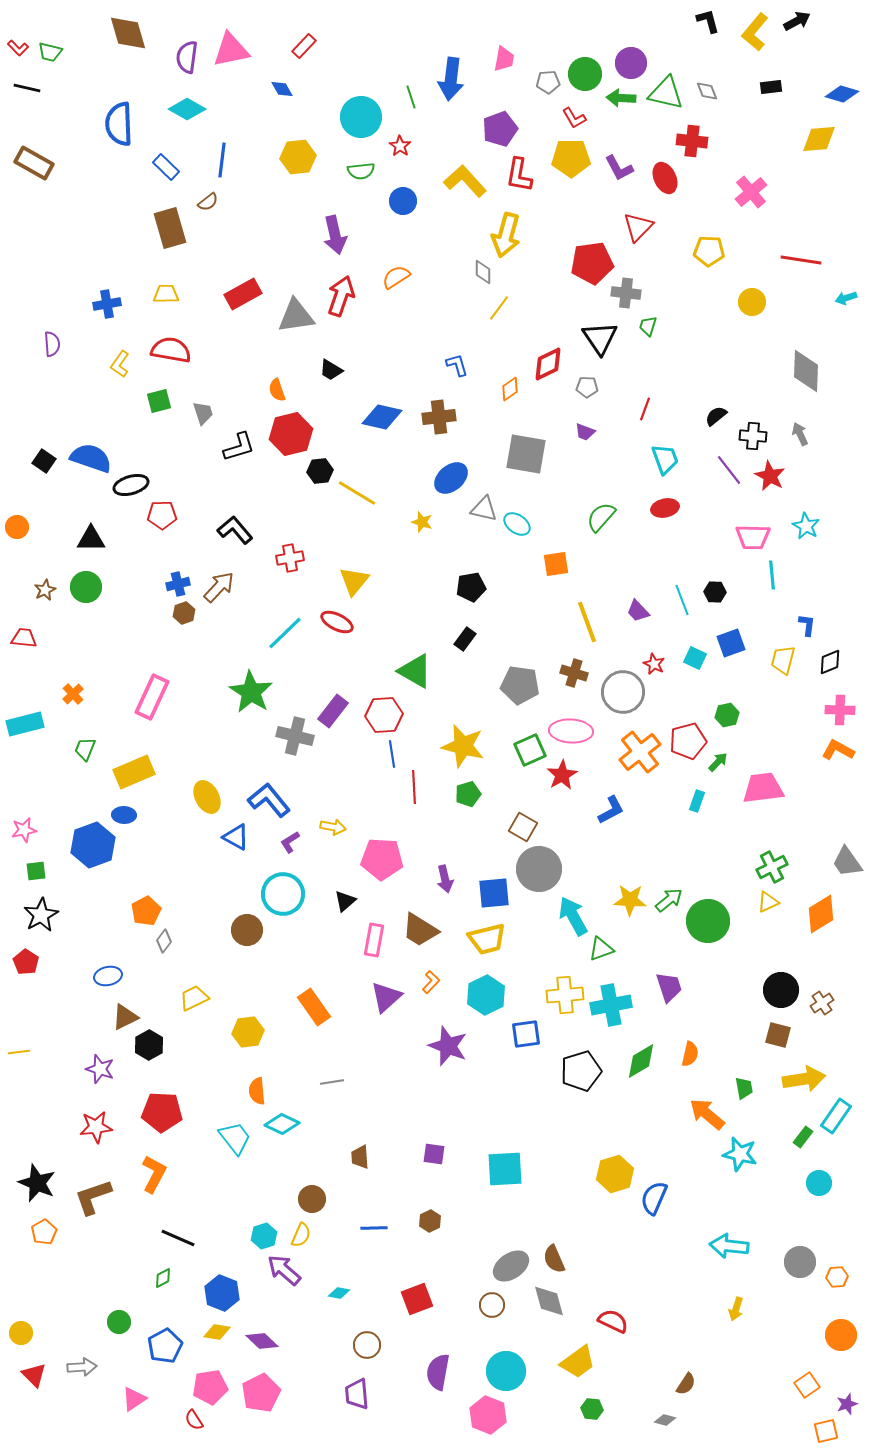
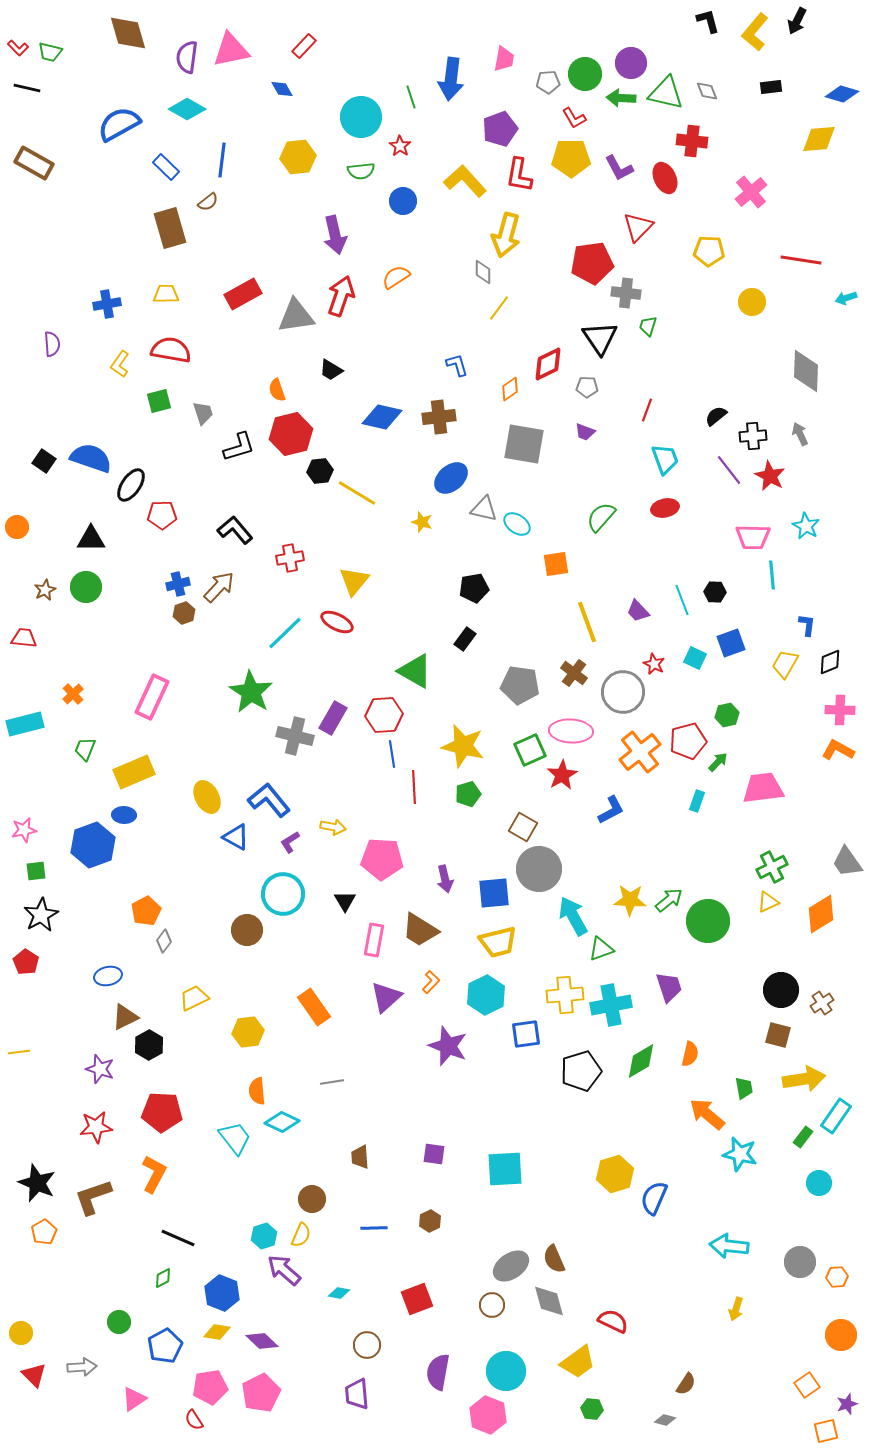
black arrow at (797, 21): rotated 144 degrees clockwise
blue semicircle at (119, 124): rotated 63 degrees clockwise
red line at (645, 409): moved 2 px right, 1 px down
black cross at (753, 436): rotated 8 degrees counterclockwise
gray square at (526, 454): moved 2 px left, 10 px up
black ellipse at (131, 485): rotated 40 degrees counterclockwise
black pentagon at (471, 587): moved 3 px right, 1 px down
yellow trapezoid at (783, 660): moved 2 px right, 4 px down; rotated 16 degrees clockwise
brown cross at (574, 673): rotated 20 degrees clockwise
purple rectangle at (333, 711): moved 7 px down; rotated 8 degrees counterclockwise
black triangle at (345, 901): rotated 20 degrees counterclockwise
yellow trapezoid at (487, 939): moved 11 px right, 3 px down
cyan diamond at (282, 1124): moved 2 px up
